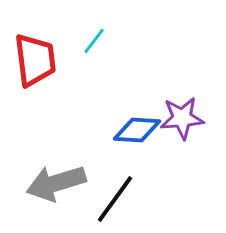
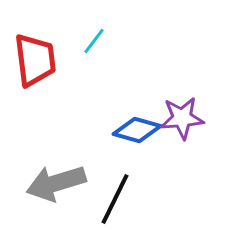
blue diamond: rotated 12 degrees clockwise
black line: rotated 10 degrees counterclockwise
